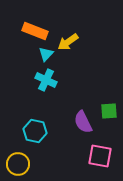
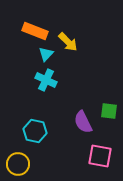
yellow arrow: rotated 100 degrees counterclockwise
green square: rotated 12 degrees clockwise
